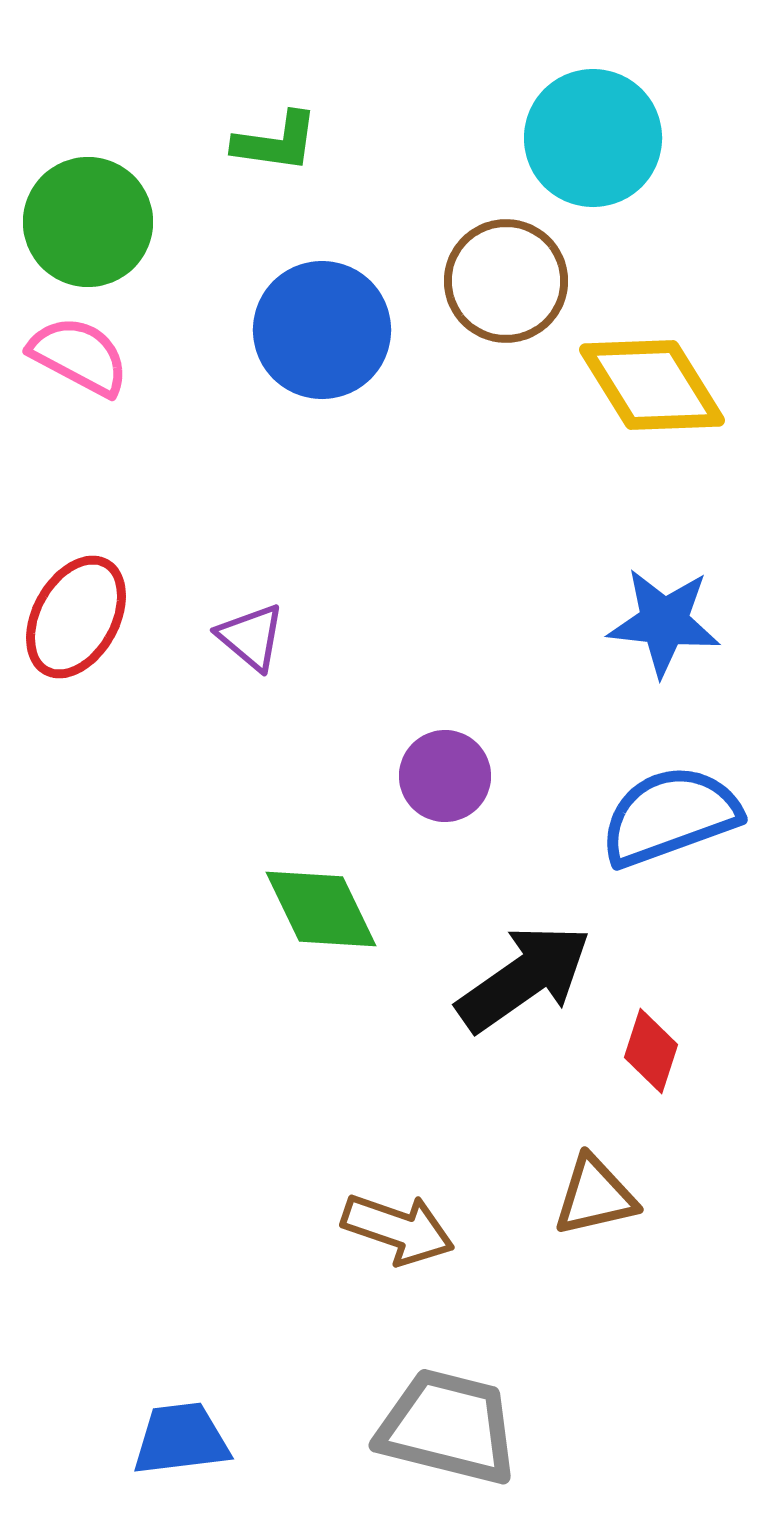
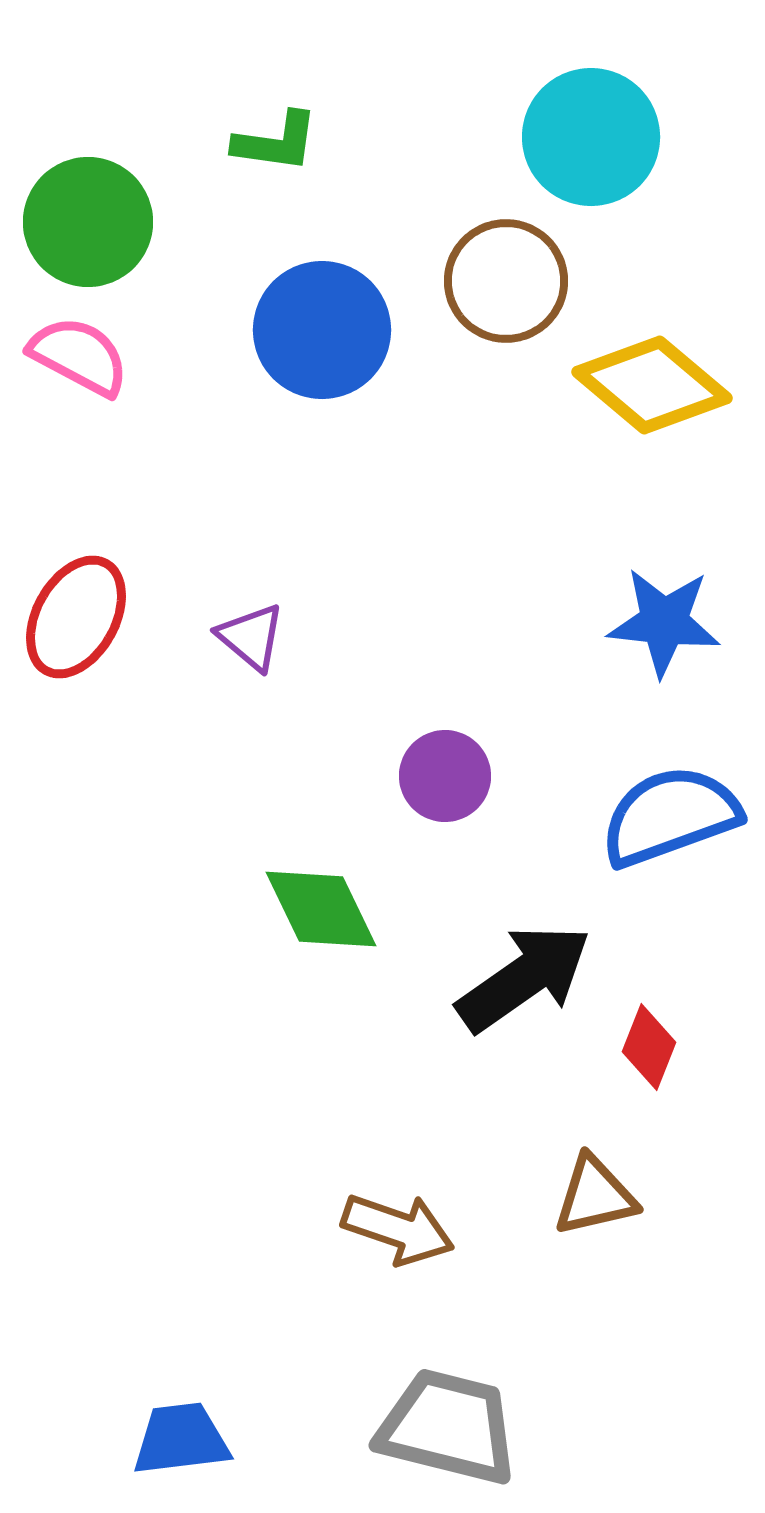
cyan circle: moved 2 px left, 1 px up
yellow diamond: rotated 18 degrees counterclockwise
red diamond: moved 2 px left, 4 px up; rotated 4 degrees clockwise
